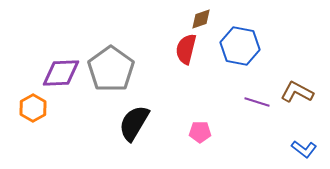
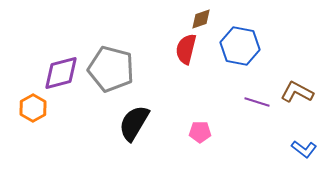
gray pentagon: rotated 21 degrees counterclockwise
purple diamond: rotated 12 degrees counterclockwise
